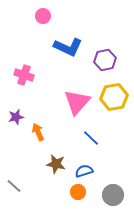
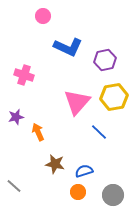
blue line: moved 8 px right, 6 px up
brown star: moved 1 px left
